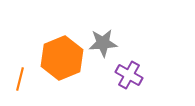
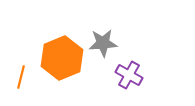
orange line: moved 1 px right, 2 px up
